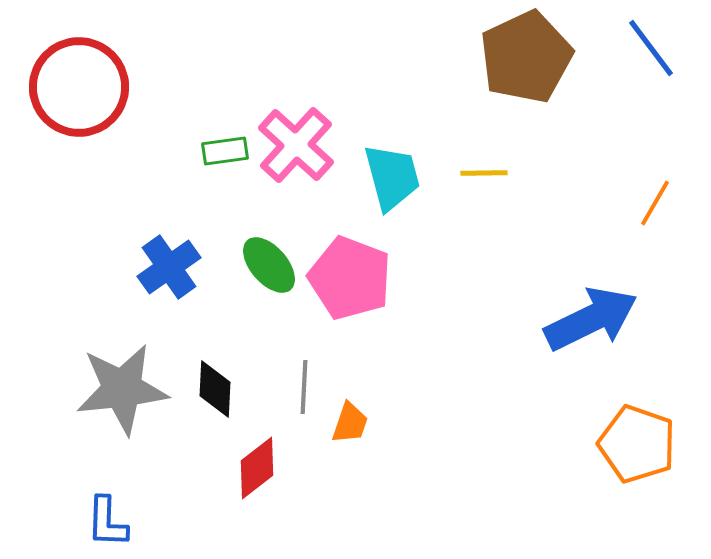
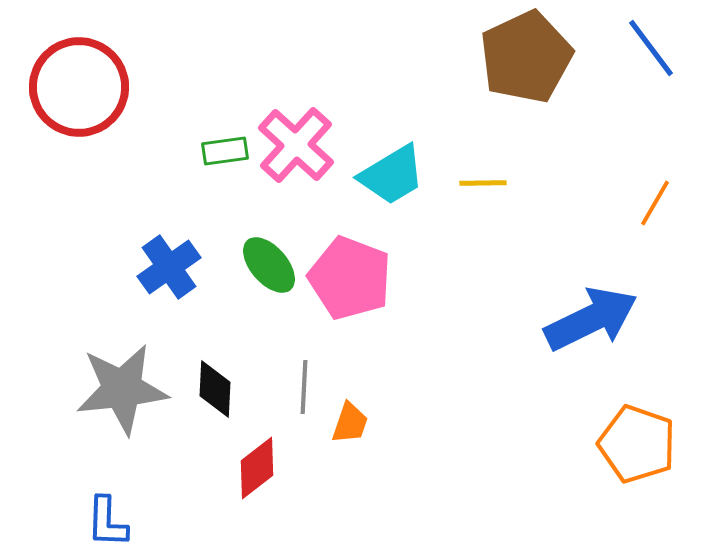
yellow line: moved 1 px left, 10 px down
cyan trapezoid: moved 2 px up; rotated 74 degrees clockwise
